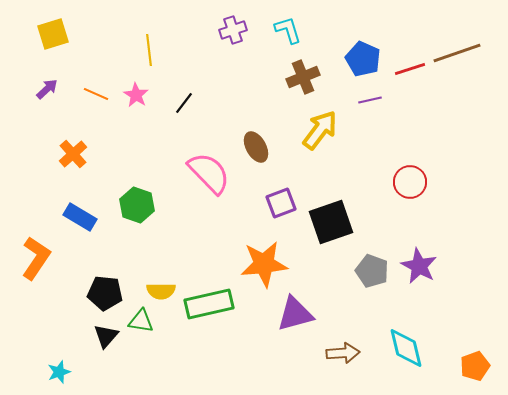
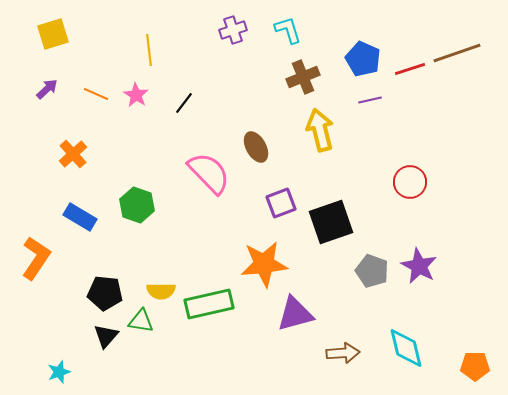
yellow arrow: rotated 51 degrees counterclockwise
orange pentagon: rotated 20 degrees clockwise
